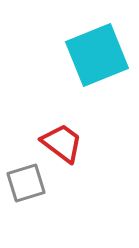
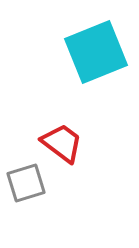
cyan square: moved 1 px left, 3 px up
